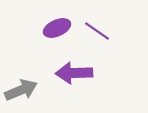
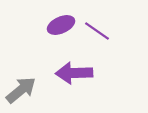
purple ellipse: moved 4 px right, 3 px up
gray arrow: rotated 16 degrees counterclockwise
